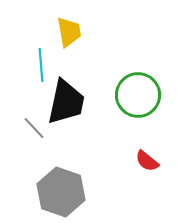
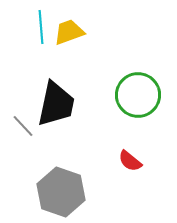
yellow trapezoid: rotated 100 degrees counterclockwise
cyan line: moved 38 px up
black trapezoid: moved 10 px left, 2 px down
gray line: moved 11 px left, 2 px up
red semicircle: moved 17 px left
